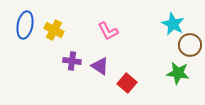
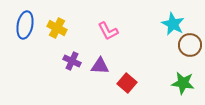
yellow cross: moved 3 px right, 2 px up
purple cross: rotated 18 degrees clockwise
purple triangle: rotated 30 degrees counterclockwise
green star: moved 5 px right, 10 px down
